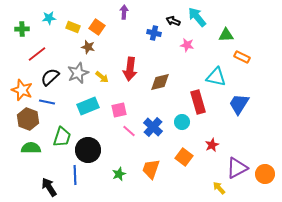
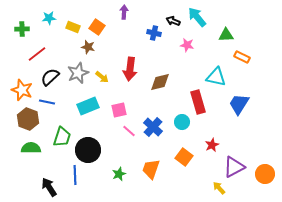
purple triangle at (237, 168): moved 3 px left, 1 px up
